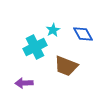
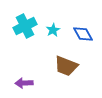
cyan cross: moved 10 px left, 21 px up
